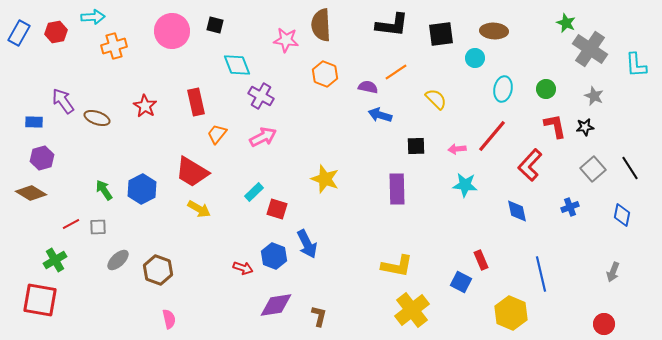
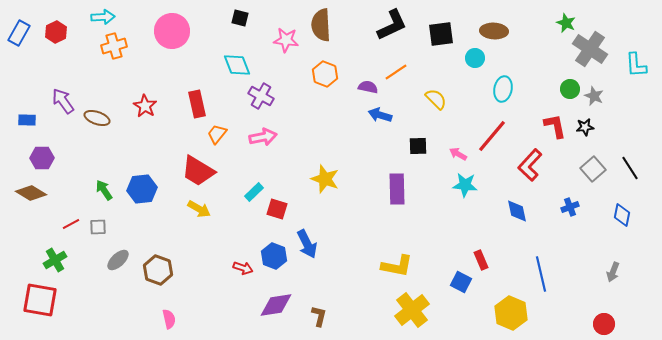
cyan arrow at (93, 17): moved 10 px right
black square at (215, 25): moved 25 px right, 7 px up
black L-shape at (392, 25): rotated 32 degrees counterclockwise
red hexagon at (56, 32): rotated 15 degrees counterclockwise
green circle at (546, 89): moved 24 px right
red rectangle at (196, 102): moved 1 px right, 2 px down
blue rectangle at (34, 122): moved 7 px left, 2 px up
pink arrow at (263, 137): rotated 16 degrees clockwise
black square at (416, 146): moved 2 px right
pink arrow at (457, 149): moved 1 px right, 5 px down; rotated 36 degrees clockwise
purple hexagon at (42, 158): rotated 15 degrees clockwise
red trapezoid at (192, 172): moved 6 px right, 1 px up
blue hexagon at (142, 189): rotated 20 degrees clockwise
